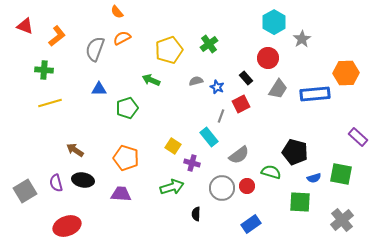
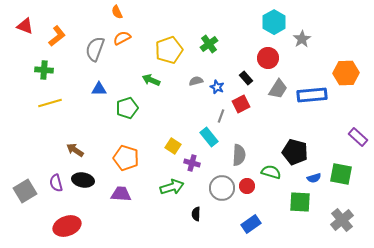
orange semicircle at (117, 12): rotated 16 degrees clockwise
blue rectangle at (315, 94): moved 3 px left, 1 px down
gray semicircle at (239, 155): rotated 50 degrees counterclockwise
